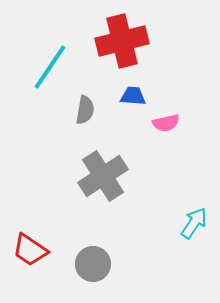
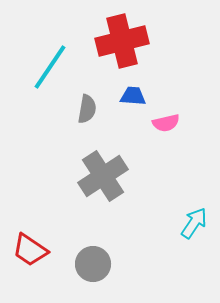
gray semicircle: moved 2 px right, 1 px up
